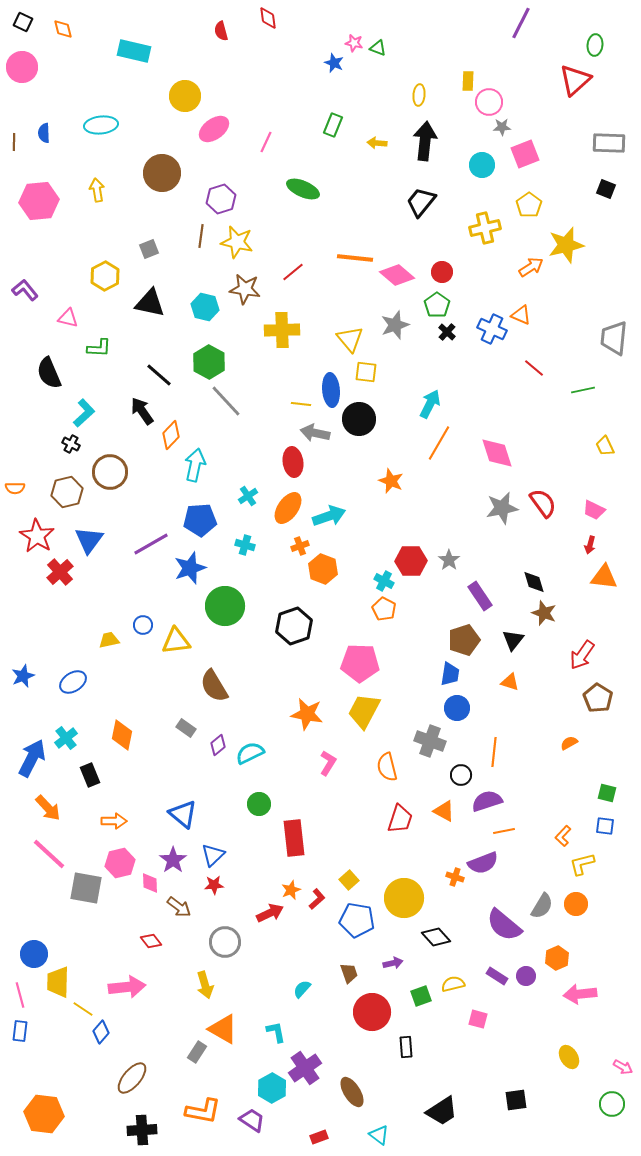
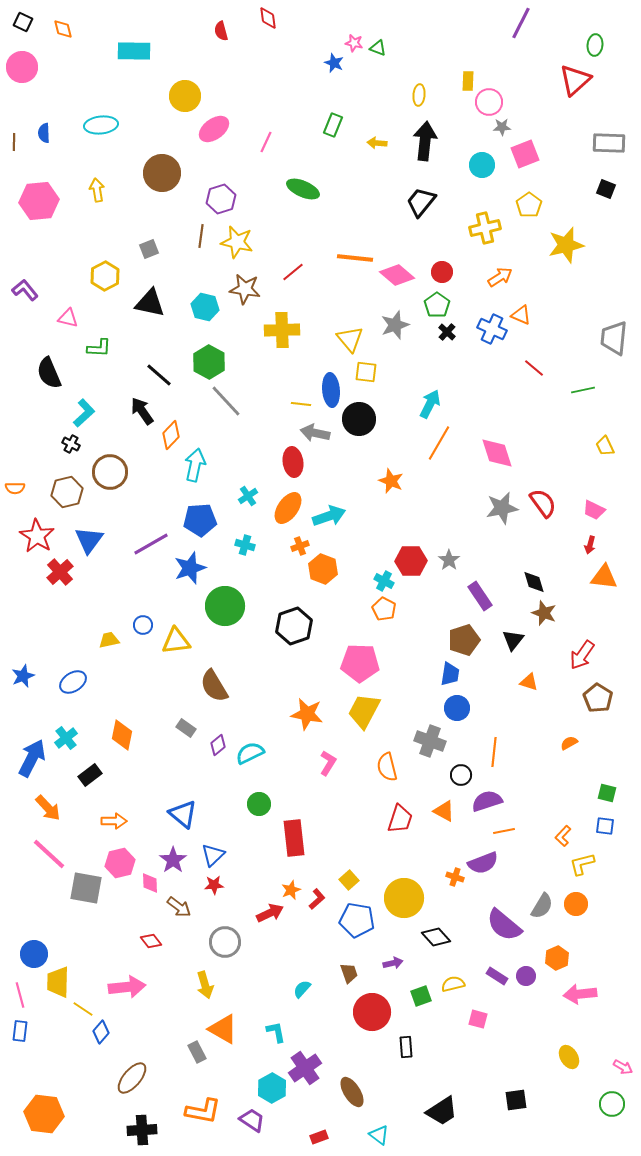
cyan rectangle at (134, 51): rotated 12 degrees counterclockwise
orange arrow at (531, 267): moved 31 px left, 10 px down
orange triangle at (510, 682): moved 19 px right
black rectangle at (90, 775): rotated 75 degrees clockwise
gray rectangle at (197, 1052): rotated 60 degrees counterclockwise
